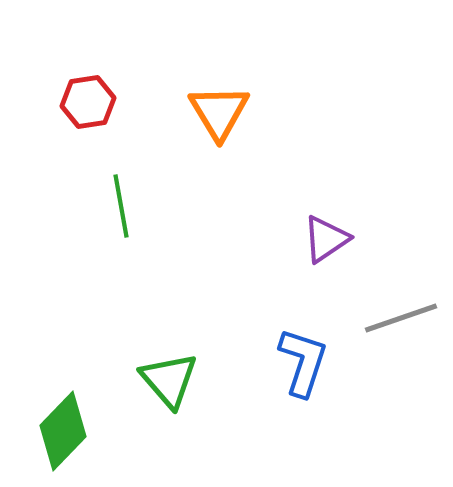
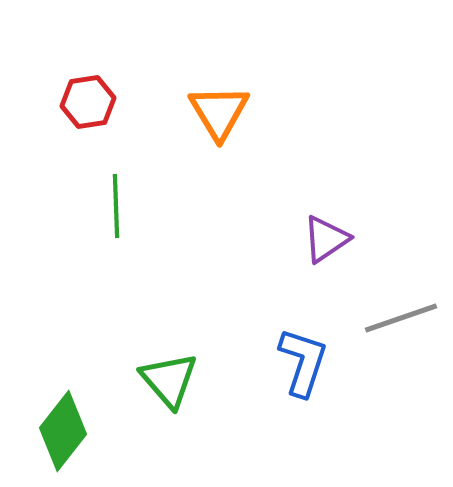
green line: moved 5 px left; rotated 8 degrees clockwise
green diamond: rotated 6 degrees counterclockwise
